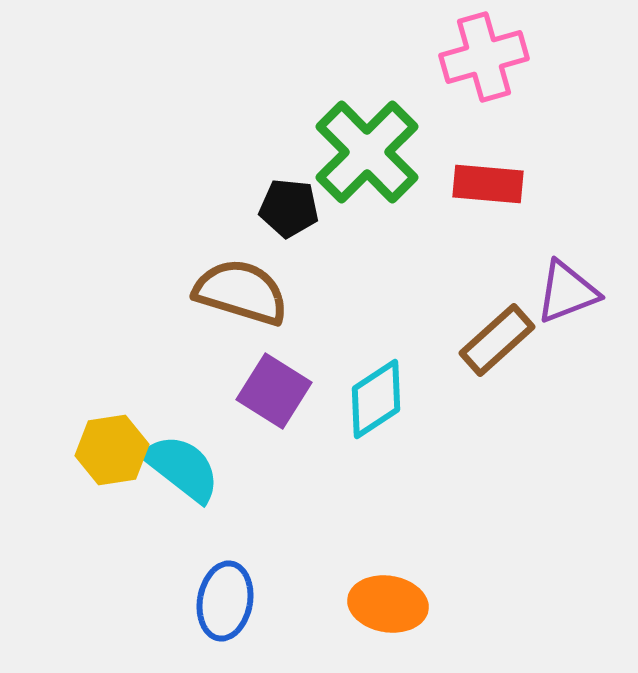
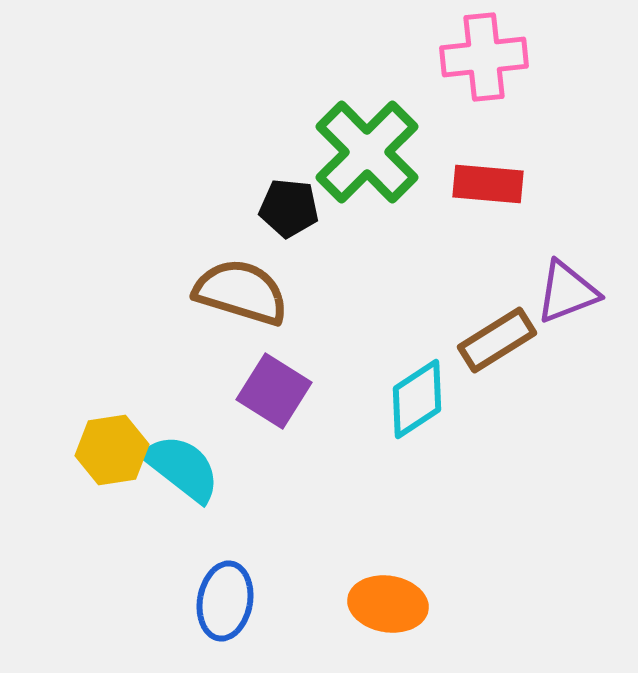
pink cross: rotated 10 degrees clockwise
brown rectangle: rotated 10 degrees clockwise
cyan diamond: moved 41 px right
